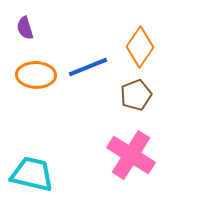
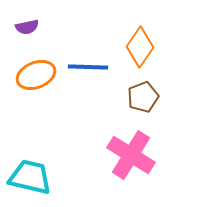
purple semicircle: moved 2 px right, 1 px up; rotated 85 degrees counterclockwise
blue line: rotated 24 degrees clockwise
orange ellipse: rotated 24 degrees counterclockwise
brown pentagon: moved 7 px right, 2 px down
cyan trapezoid: moved 2 px left, 3 px down
